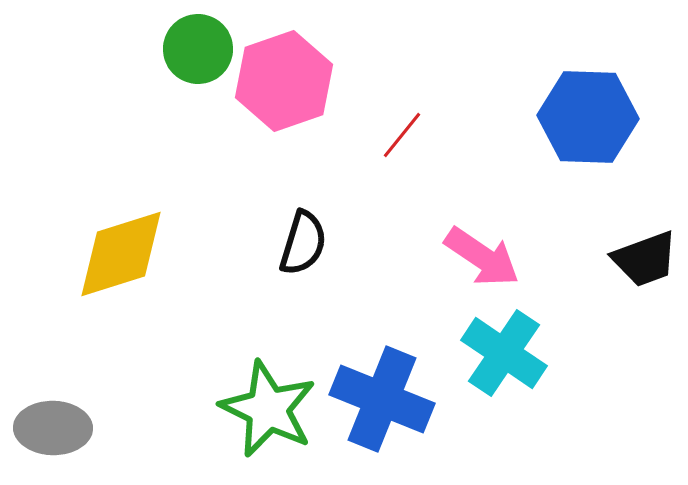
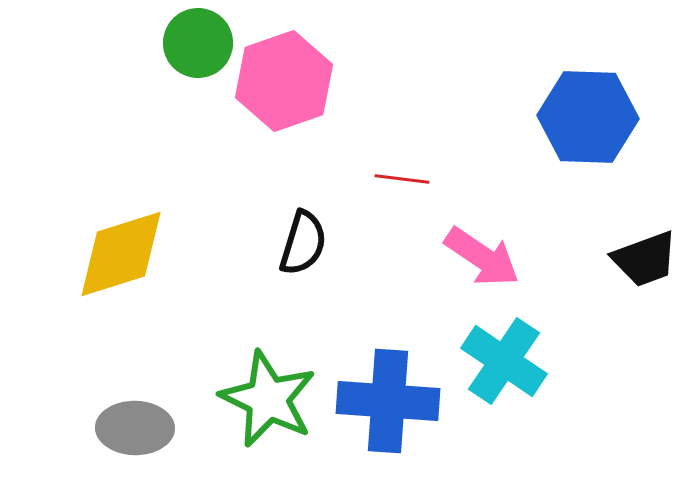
green circle: moved 6 px up
red line: moved 44 px down; rotated 58 degrees clockwise
cyan cross: moved 8 px down
blue cross: moved 6 px right, 2 px down; rotated 18 degrees counterclockwise
green star: moved 10 px up
gray ellipse: moved 82 px right
